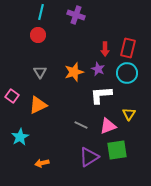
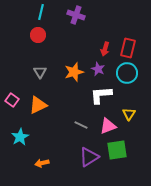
red arrow: rotated 16 degrees clockwise
pink square: moved 4 px down
